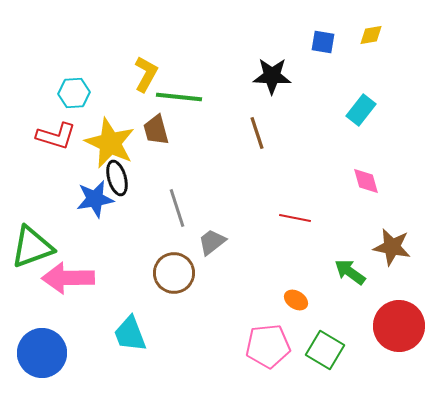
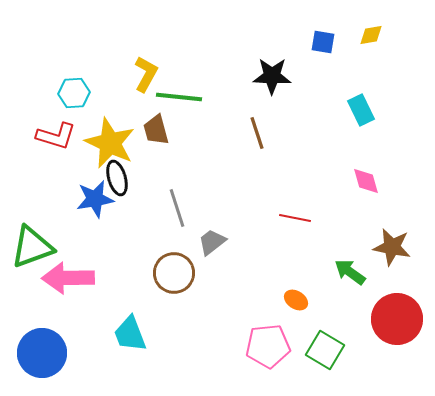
cyan rectangle: rotated 64 degrees counterclockwise
red circle: moved 2 px left, 7 px up
